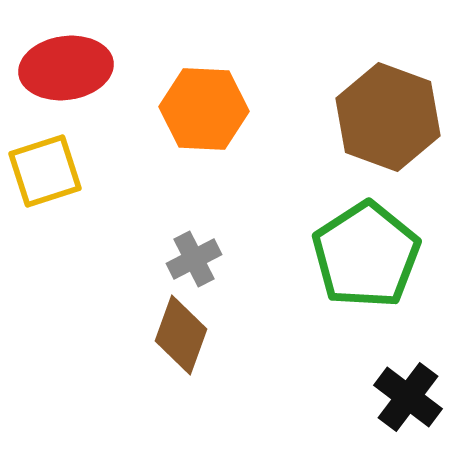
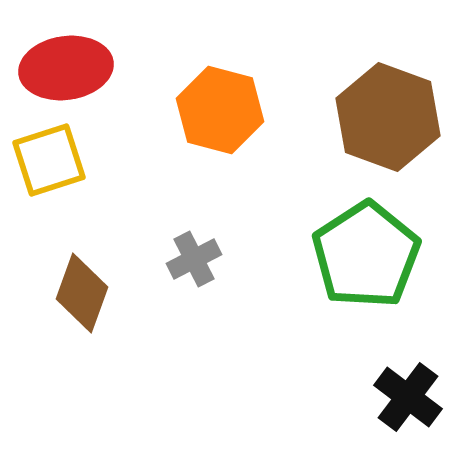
orange hexagon: moved 16 px right, 1 px down; rotated 12 degrees clockwise
yellow square: moved 4 px right, 11 px up
brown diamond: moved 99 px left, 42 px up
